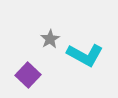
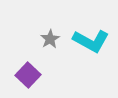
cyan L-shape: moved 6 px right, 14 px up
